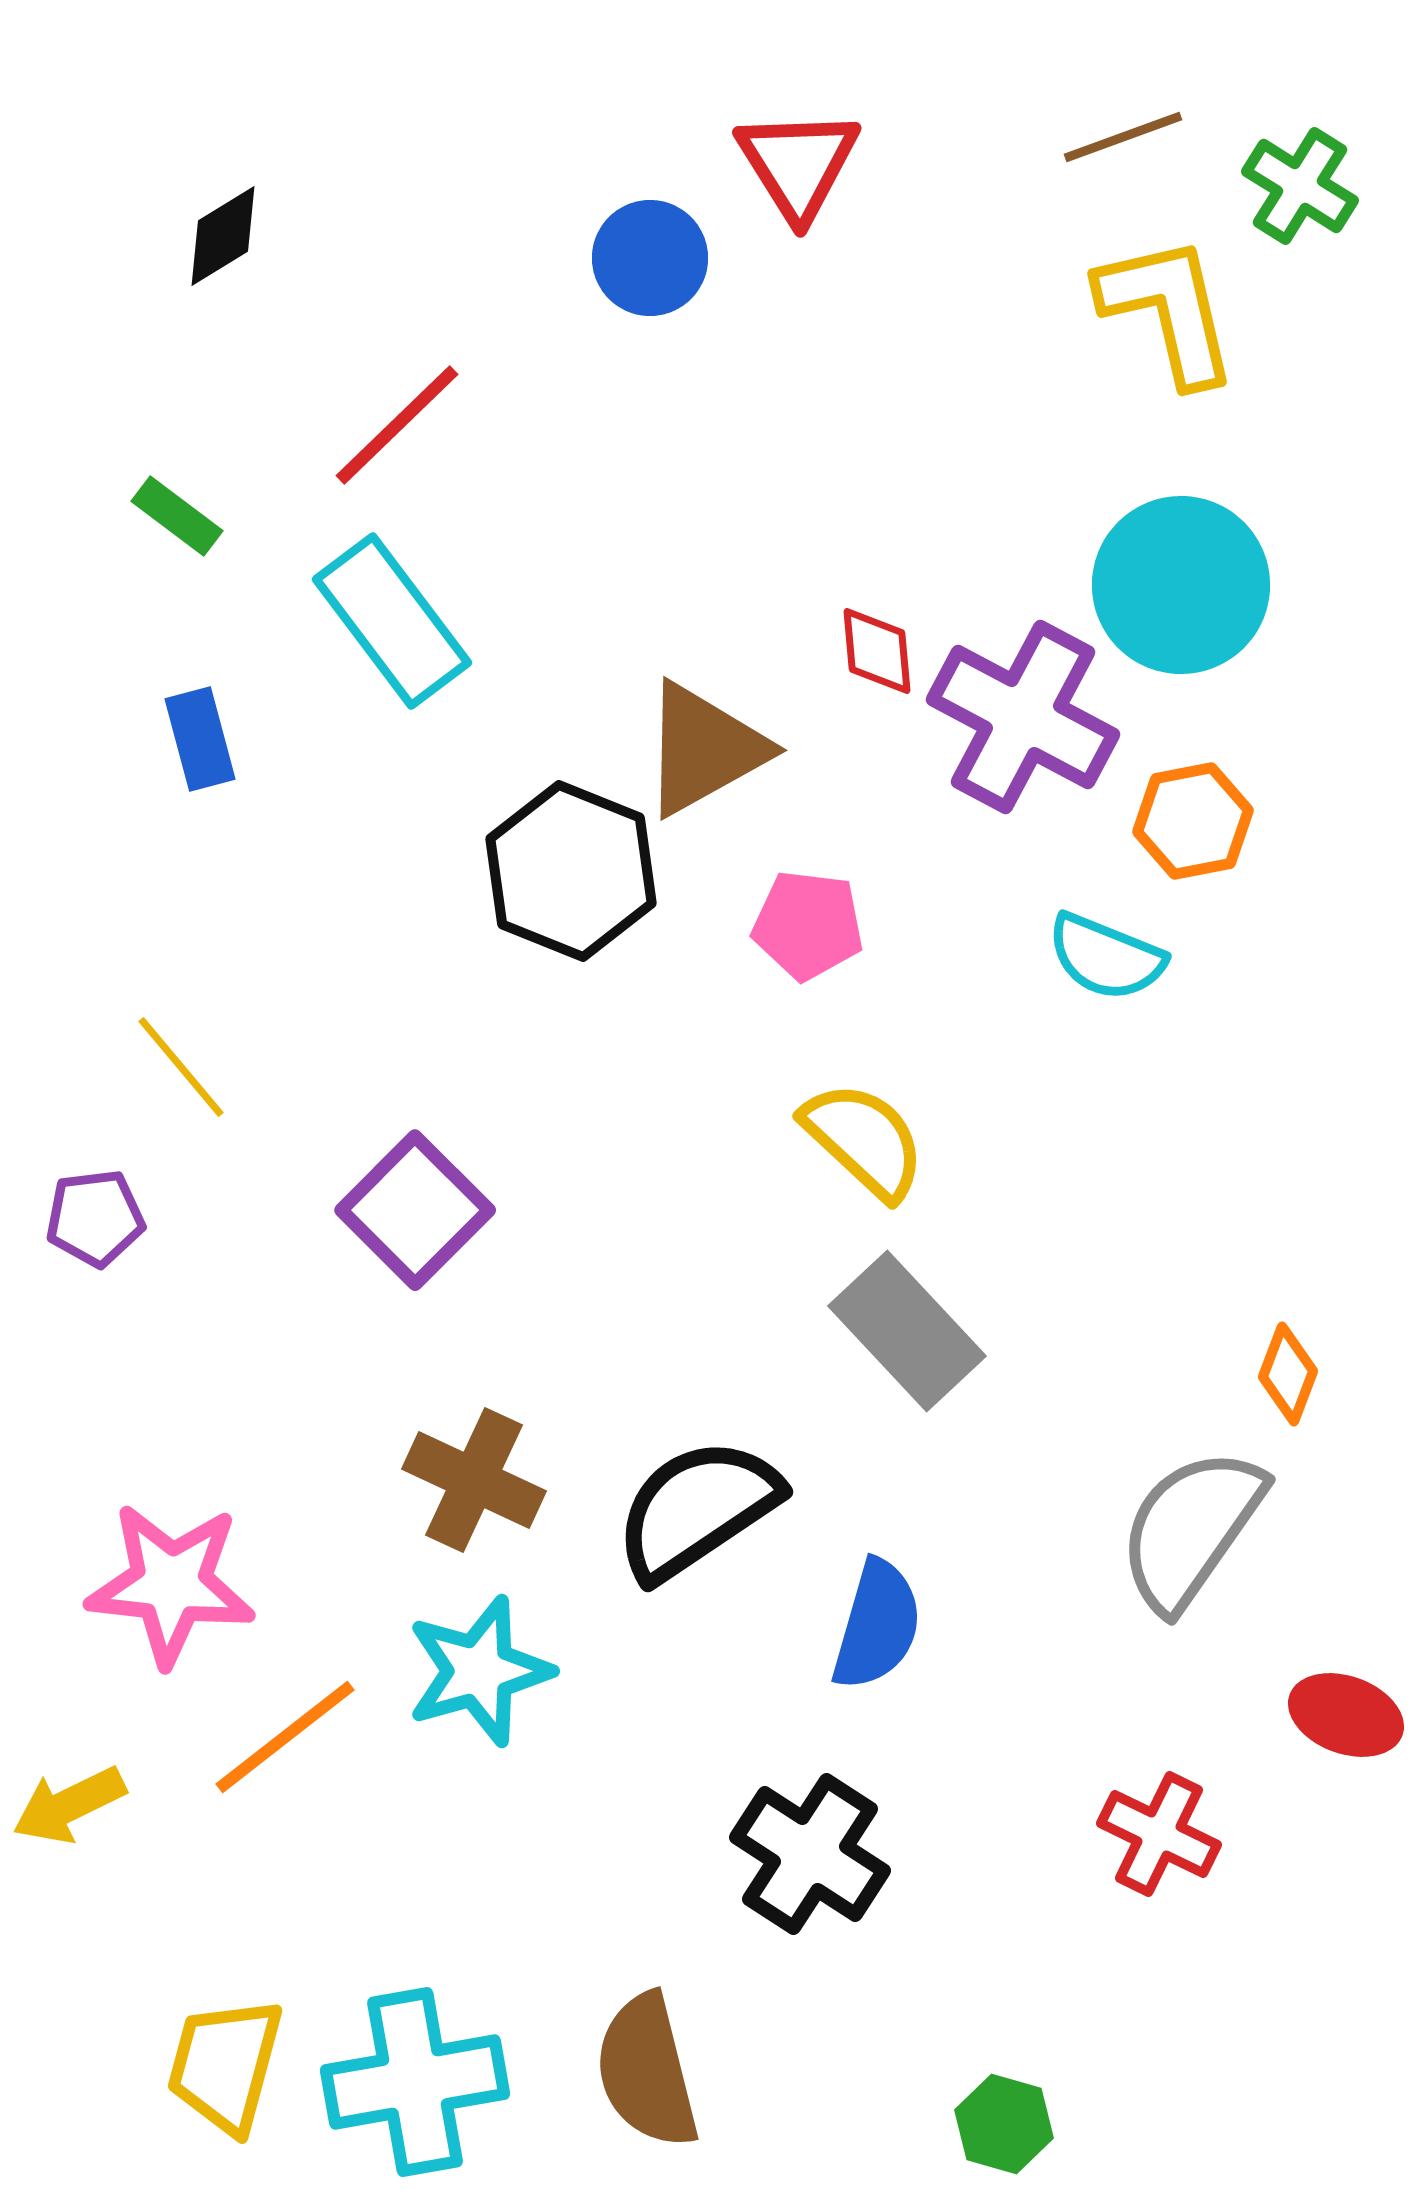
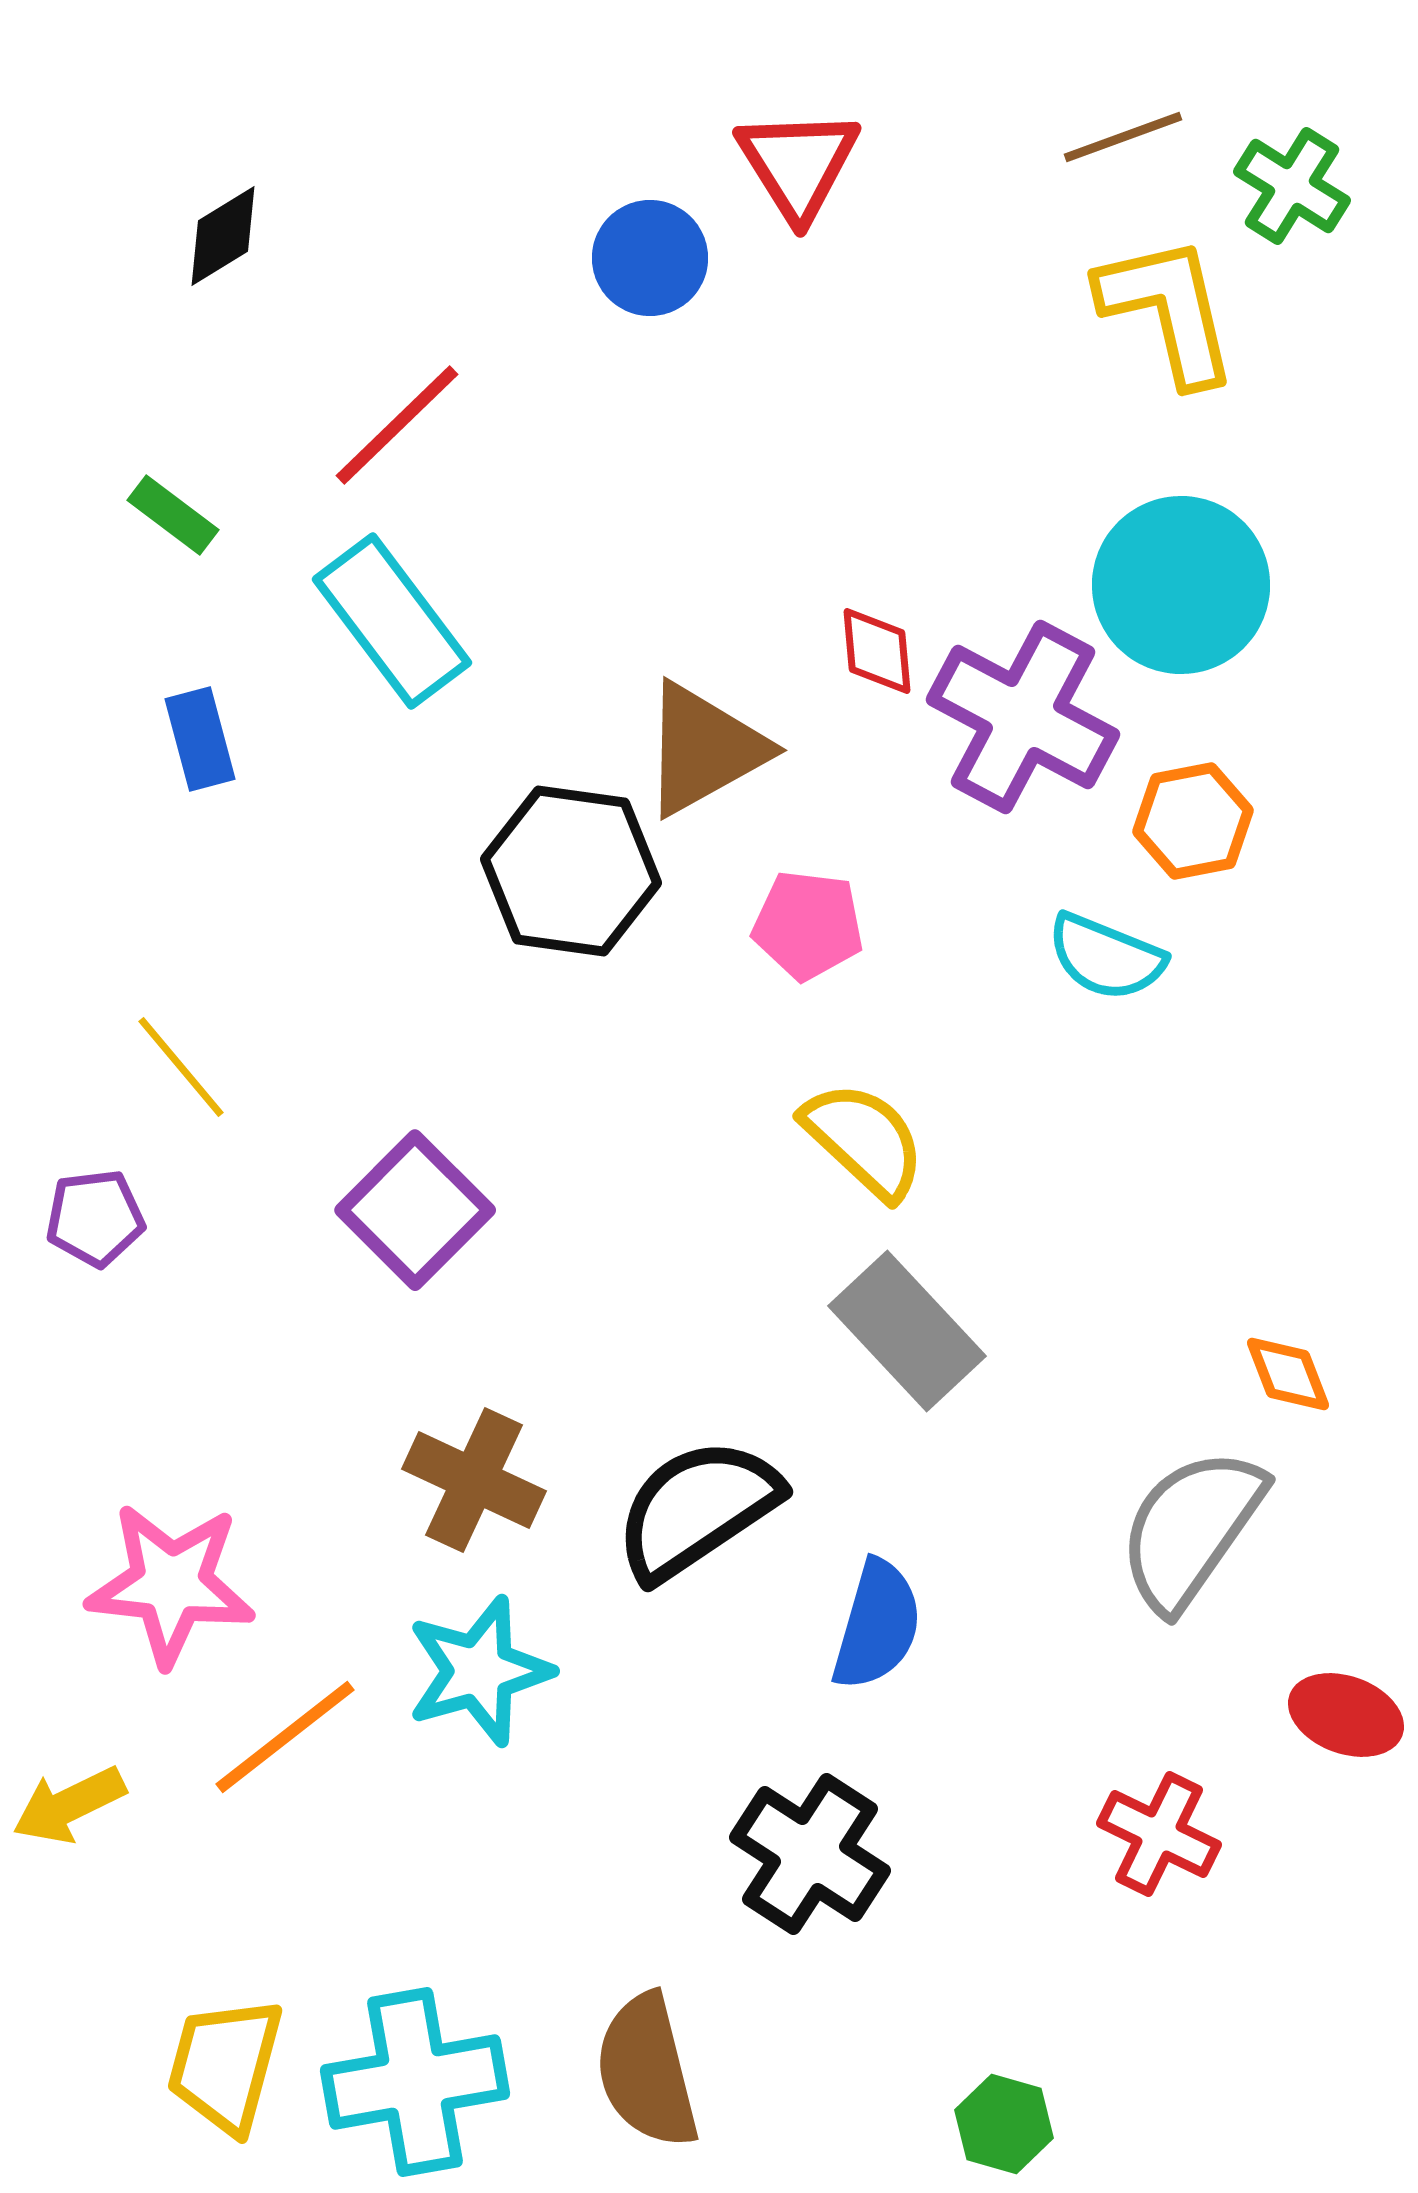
green cross: moved 8 px left
green rectangle: moved 4 px left, 1 px up
black hexagon: rotated 14 degrees counterclockwise
orange diamond: rotated 42 degrees counterclockwise
